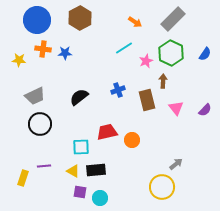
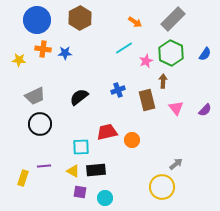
cyan circle: moved 5 px right
